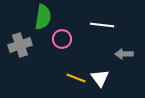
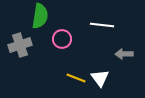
green semicircle: moved 3 px left, 1 px up
